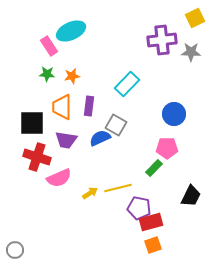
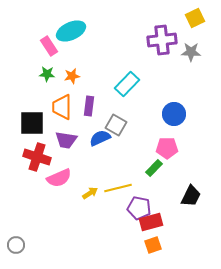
gray circle: moved 1 px right, 5 px up
